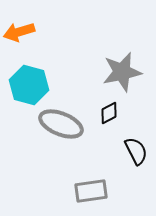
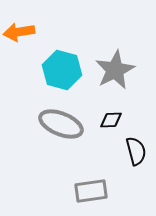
orange arrow: rotated 8 degrees clockwise
gray star: moved 7 px left, 2 px up; rotated 15 degrees counterclockwise
cyan hexagon: moved 33 px right, 15 px up
black diamond: moved 2 px right, 7 px down; rotated 25 degrees clockwise
black semicircle: rotated 12 degrees clockwise
